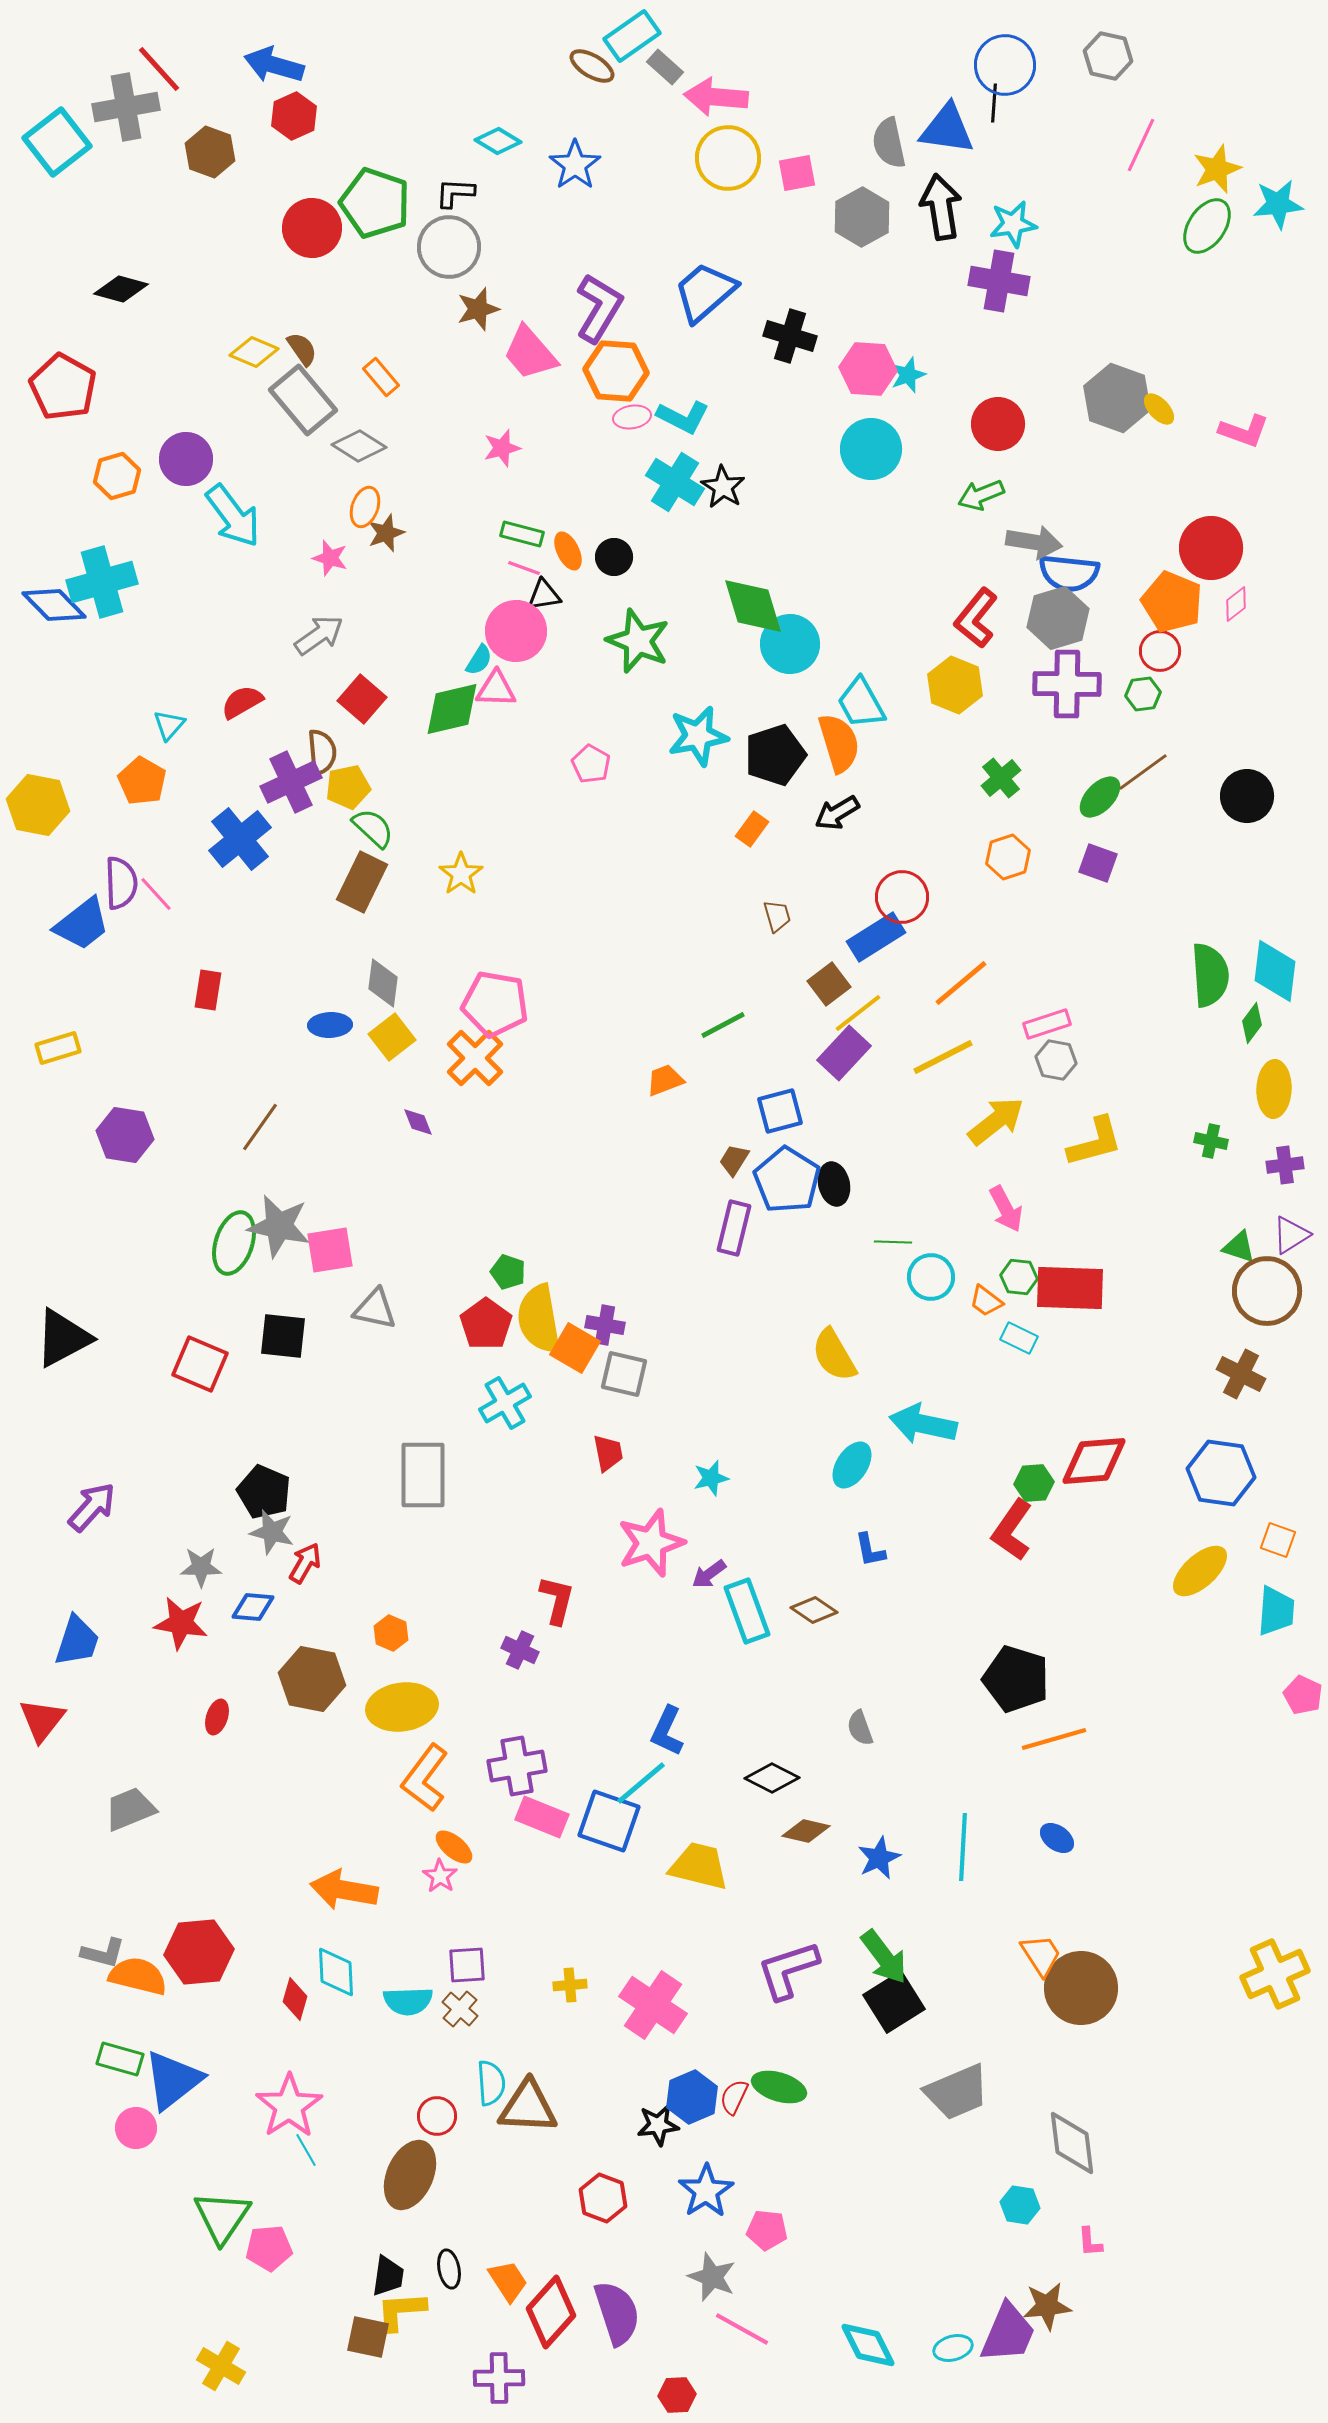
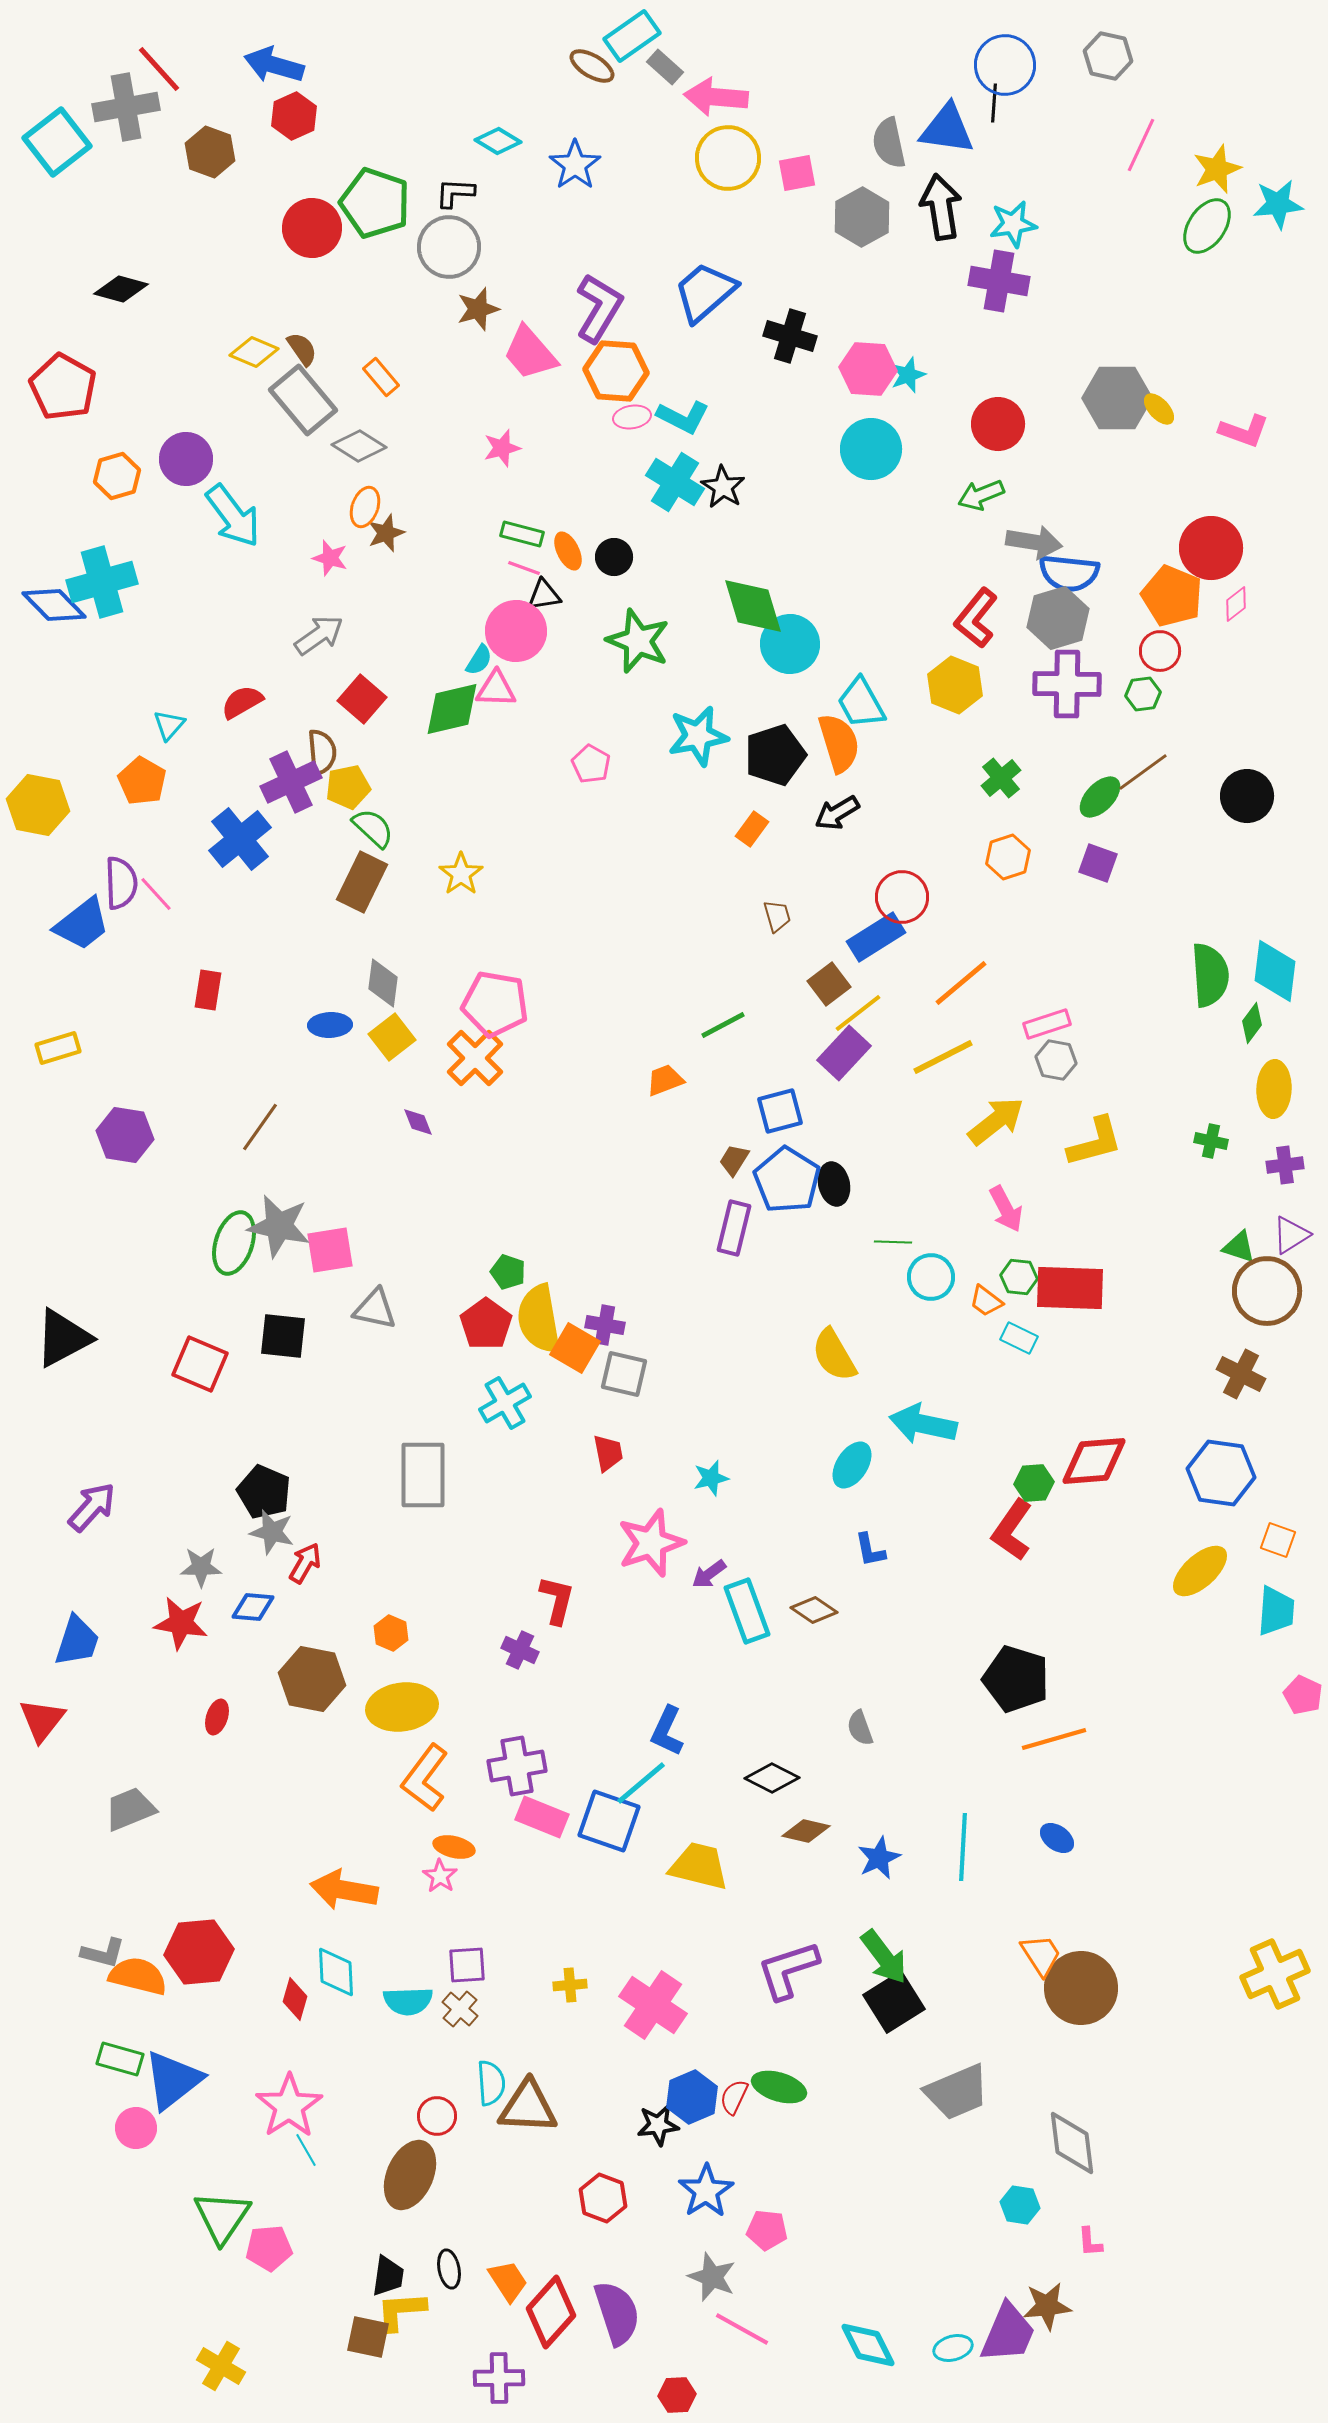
gray hexagon at (1117, 398): rotated 20 degrees counterclockwise
orange pentagon at (1172, 602): moved 6 px up
orange ellipse at (454, 1847): rotated 27 degrees counterclockwise
